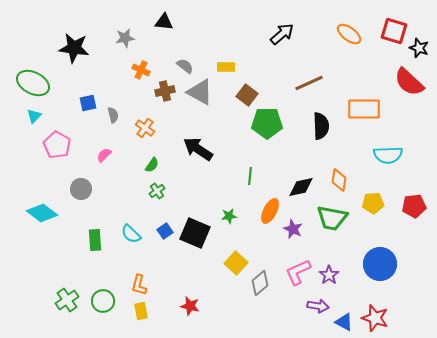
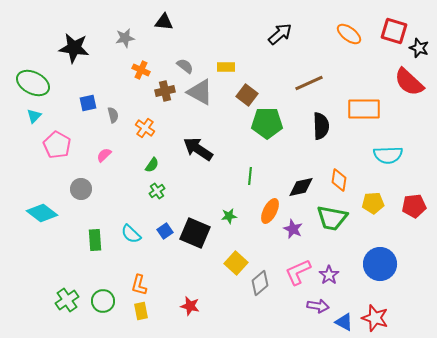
black arrow at (282, 34): moved 2 px left
